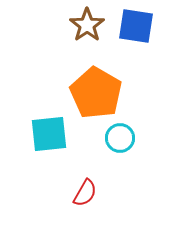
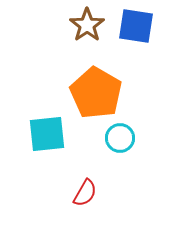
cyan square: moved 2 px left
